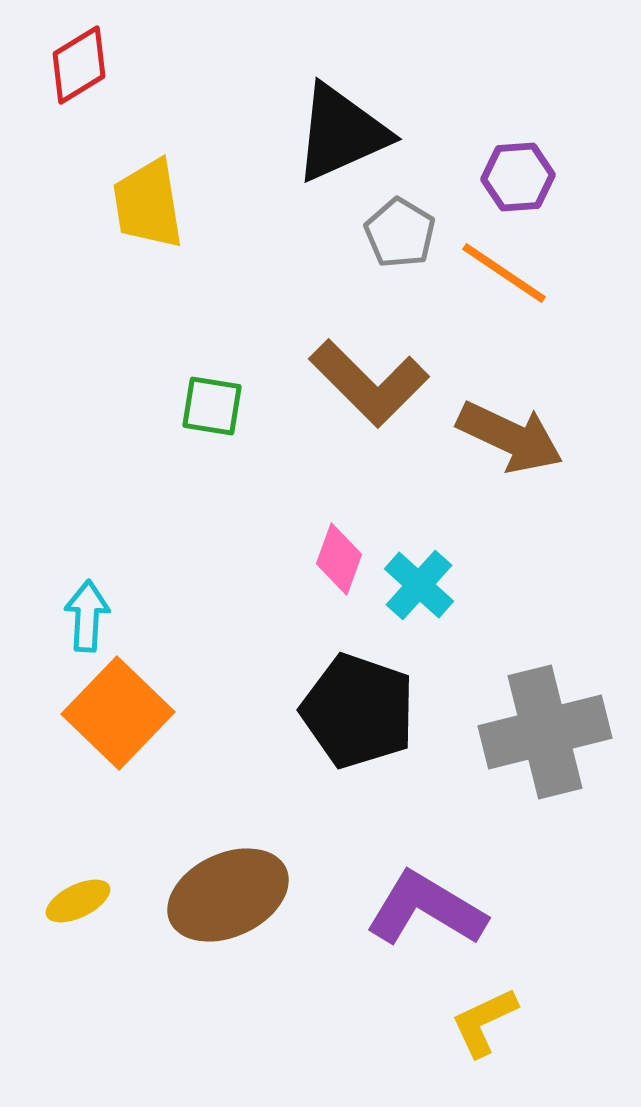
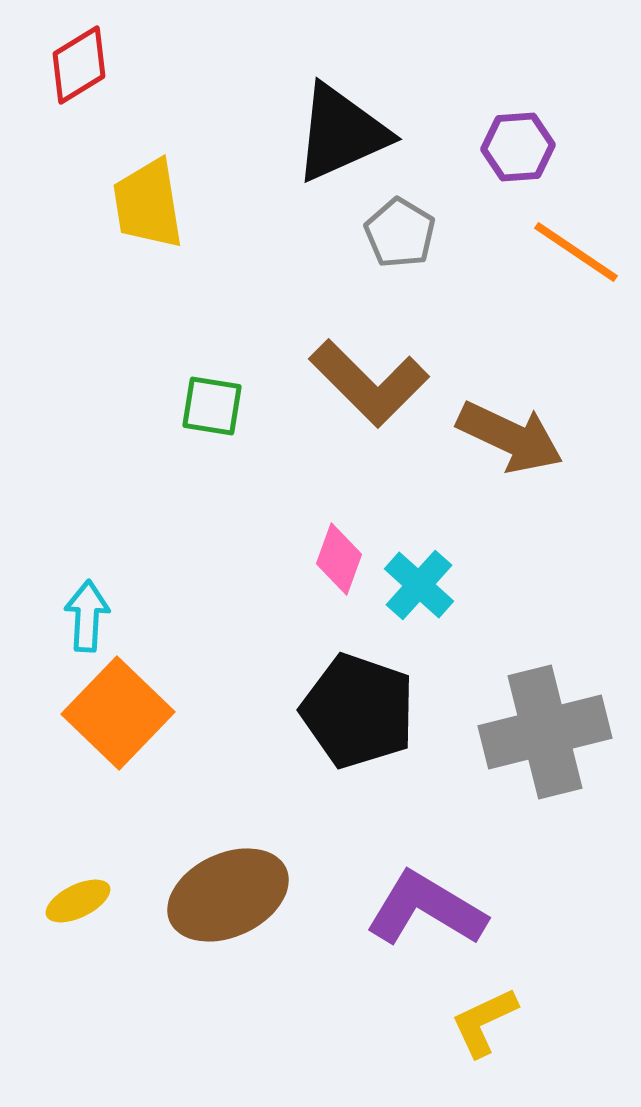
purple hexagon: moved 30 px up
orange line: moved 72 px right, 21 px up
